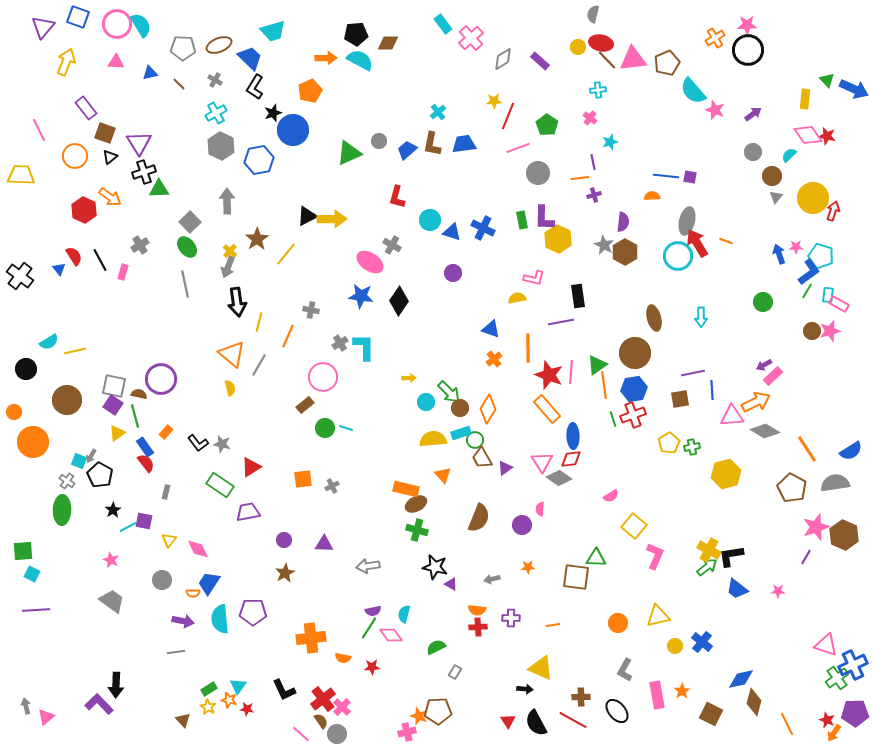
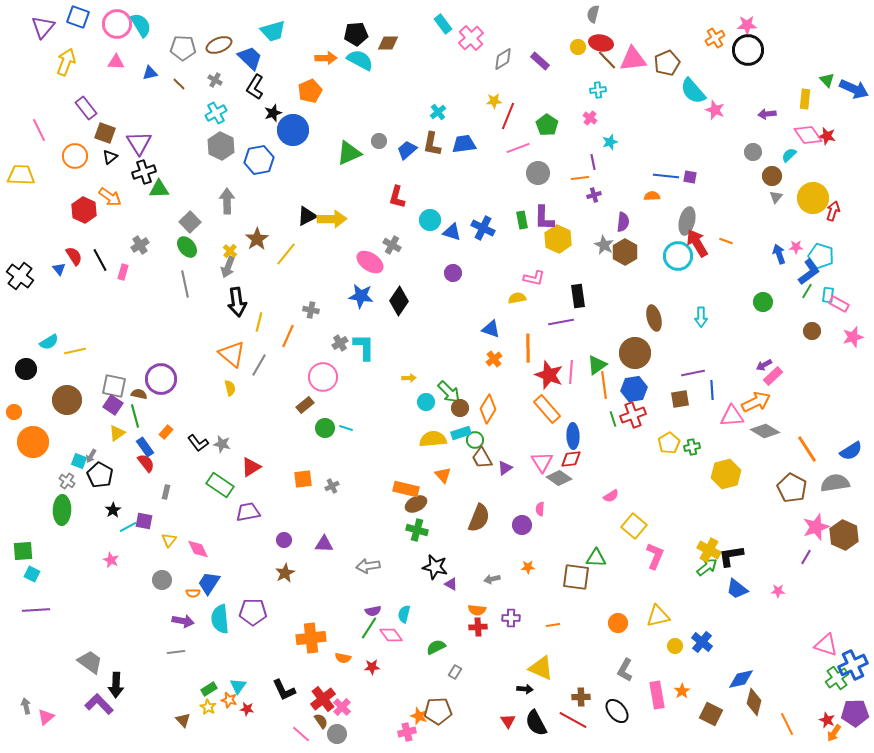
purple arrow at (753, 114): moved 14 px right; rotated 150 degrees counterclockwise
pink star at (830, 331): moved 23 px right, 6 px down
gray trapezoid at (112, 601): moved 22 px left, 61 px down
